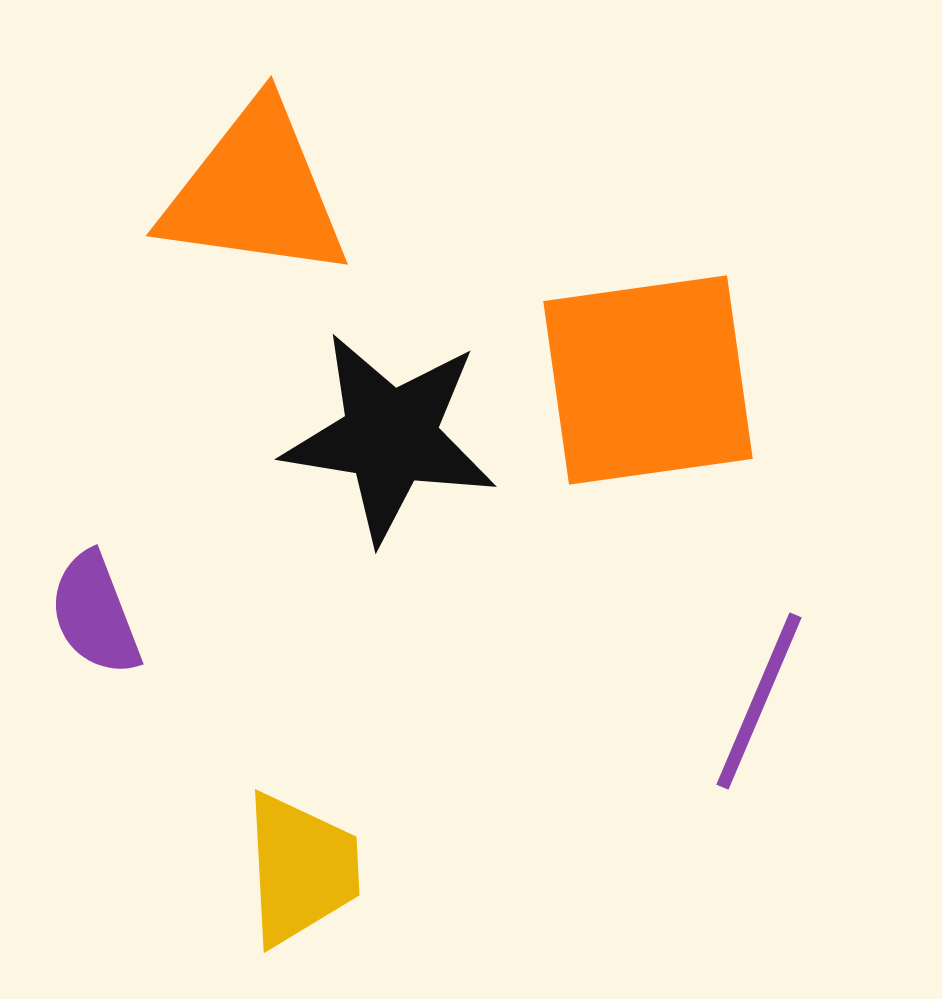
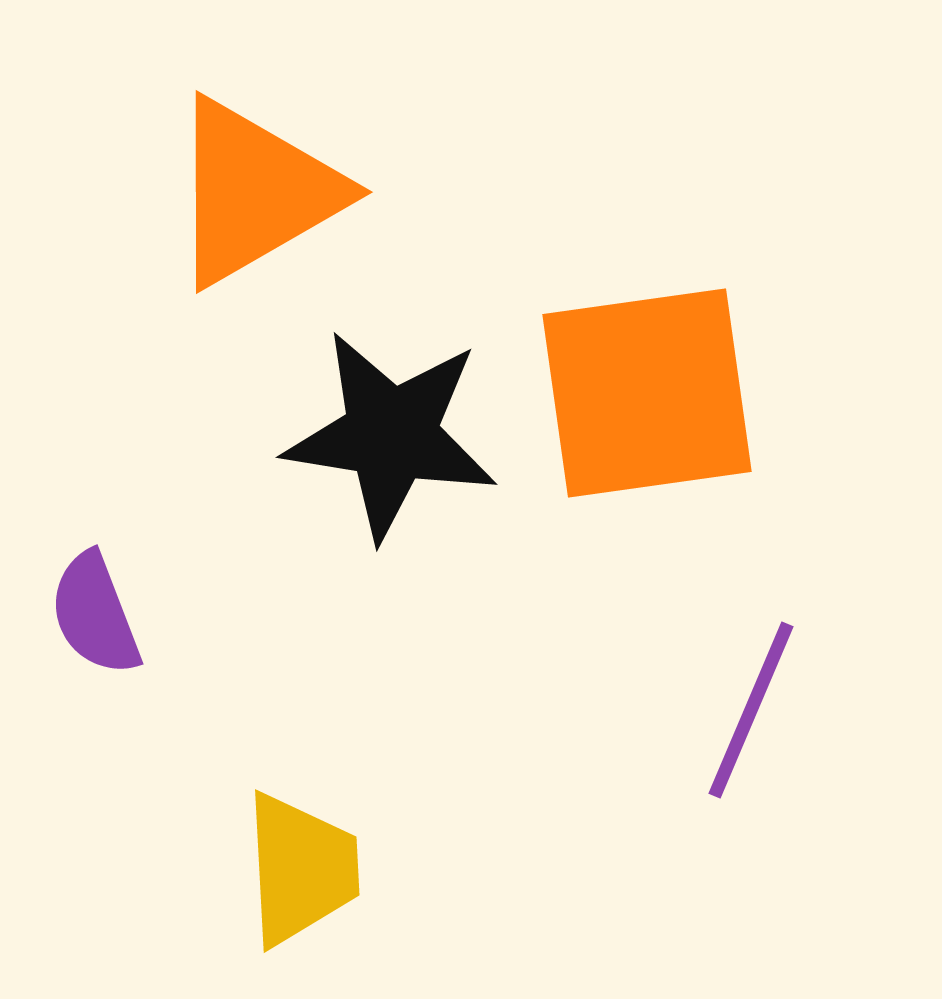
orange triangle: rotated 38 degrees counterclockwise
orange square: moved 1 px left, 13 px down
black star: moved 1 px right, 2 px up
purple line: moved 8 px left, 9 px down
